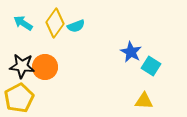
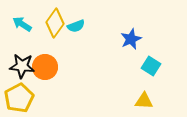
cyan arrow: moved 1 px left, 1 px down
blue star: moved 13 px up; rotated 20 degrees clockwise
